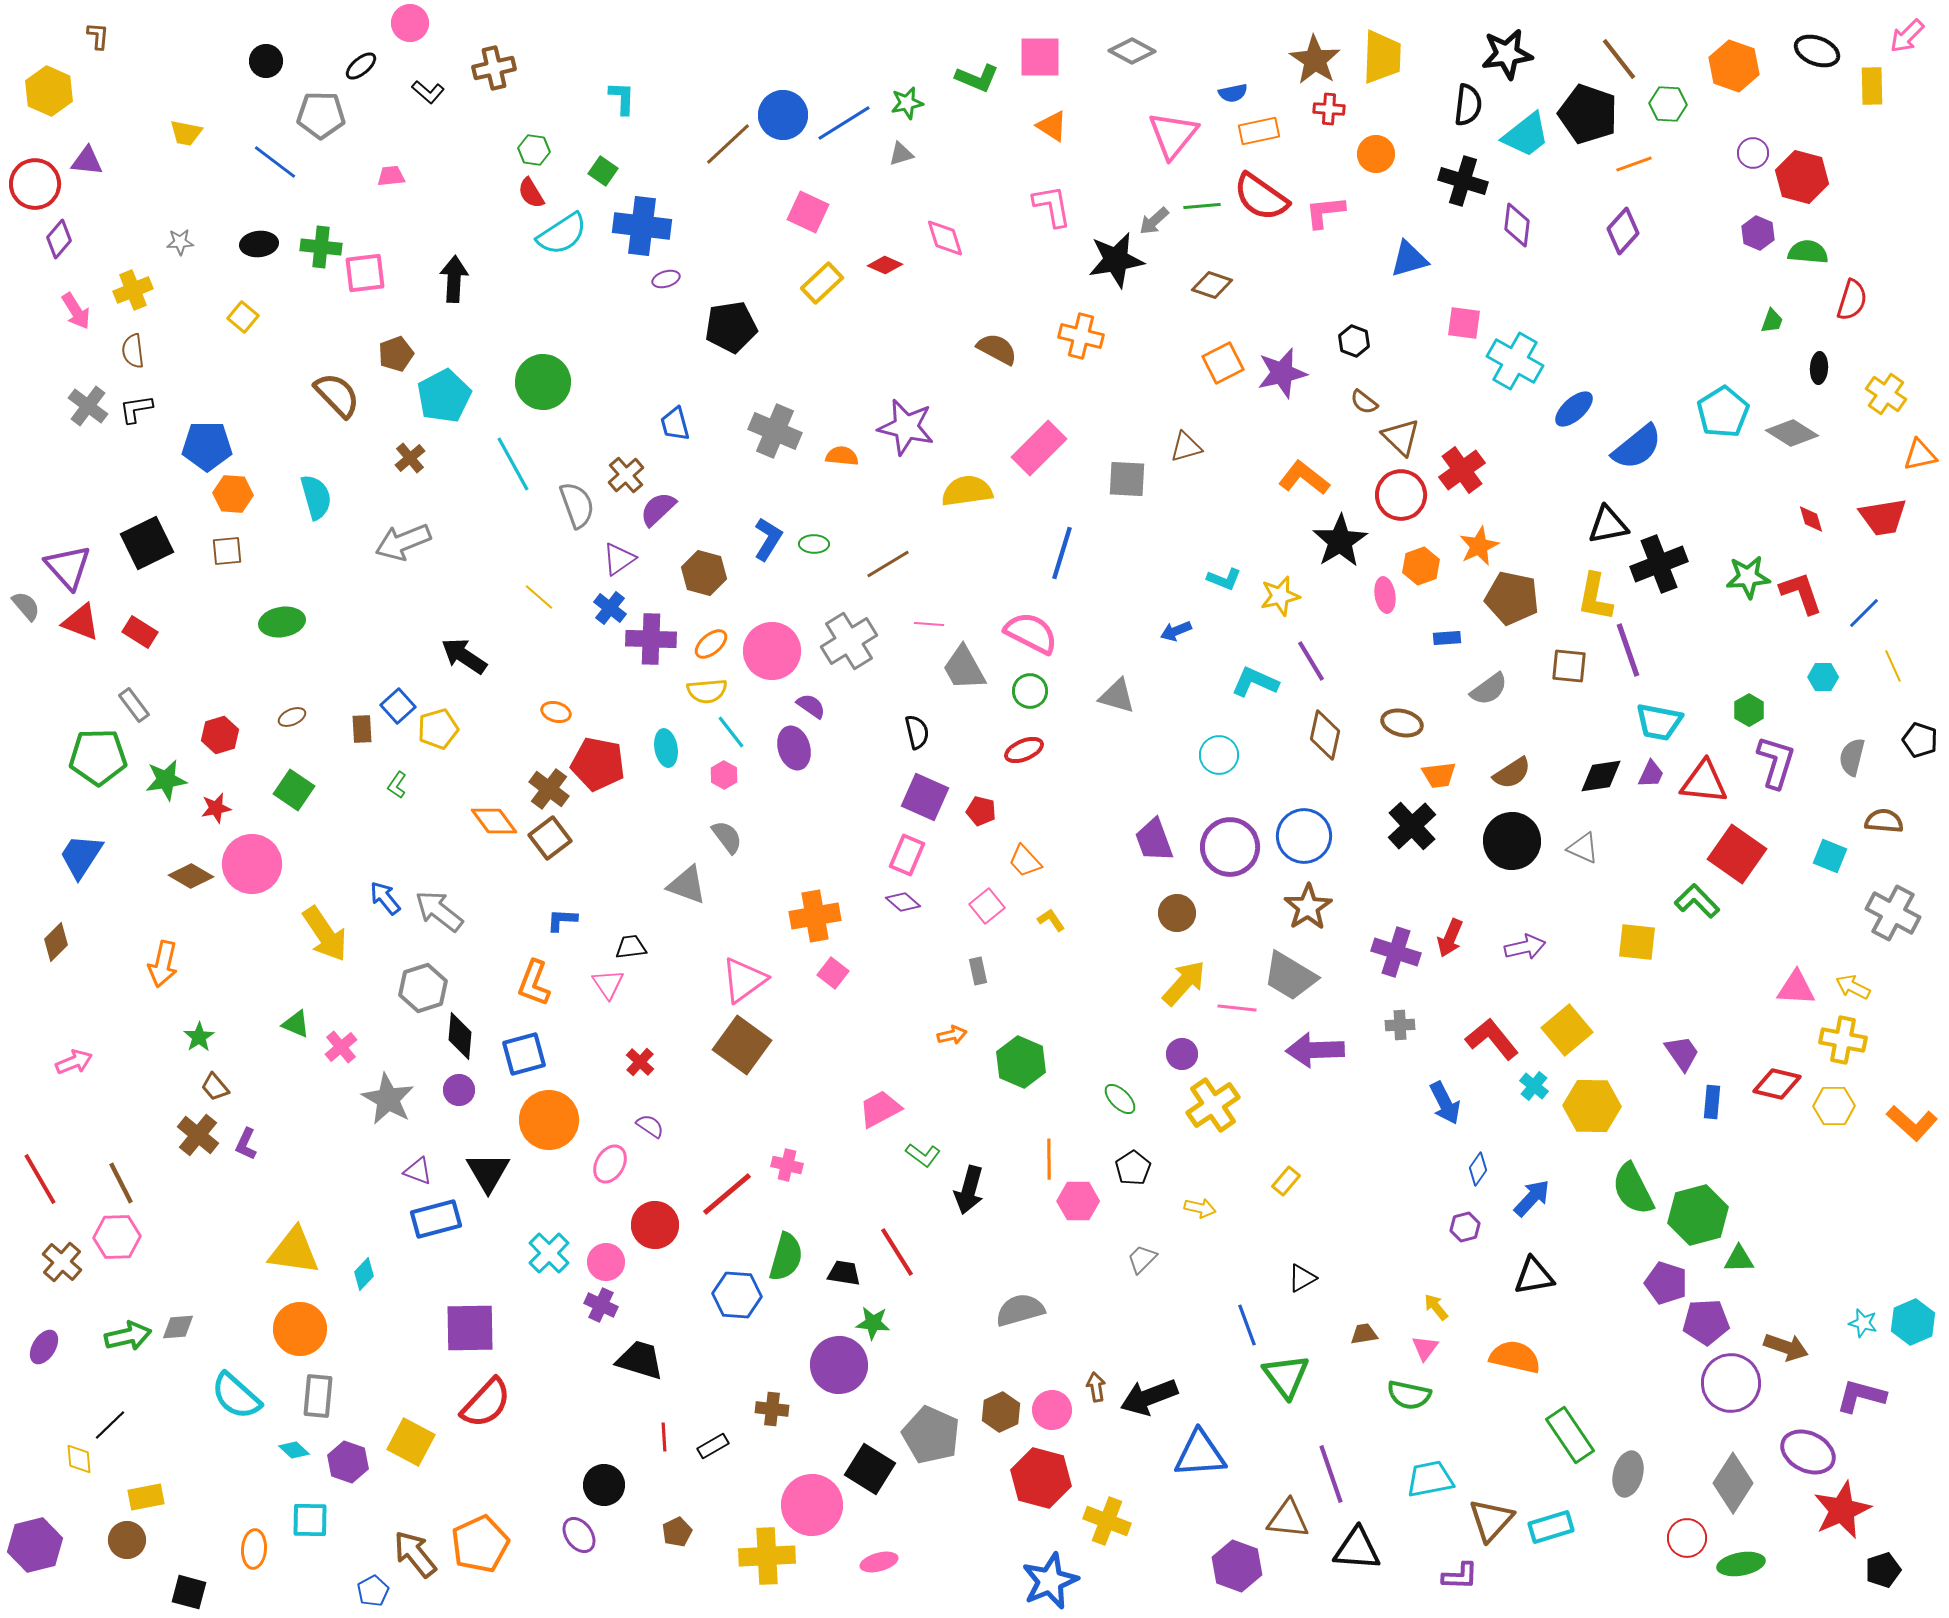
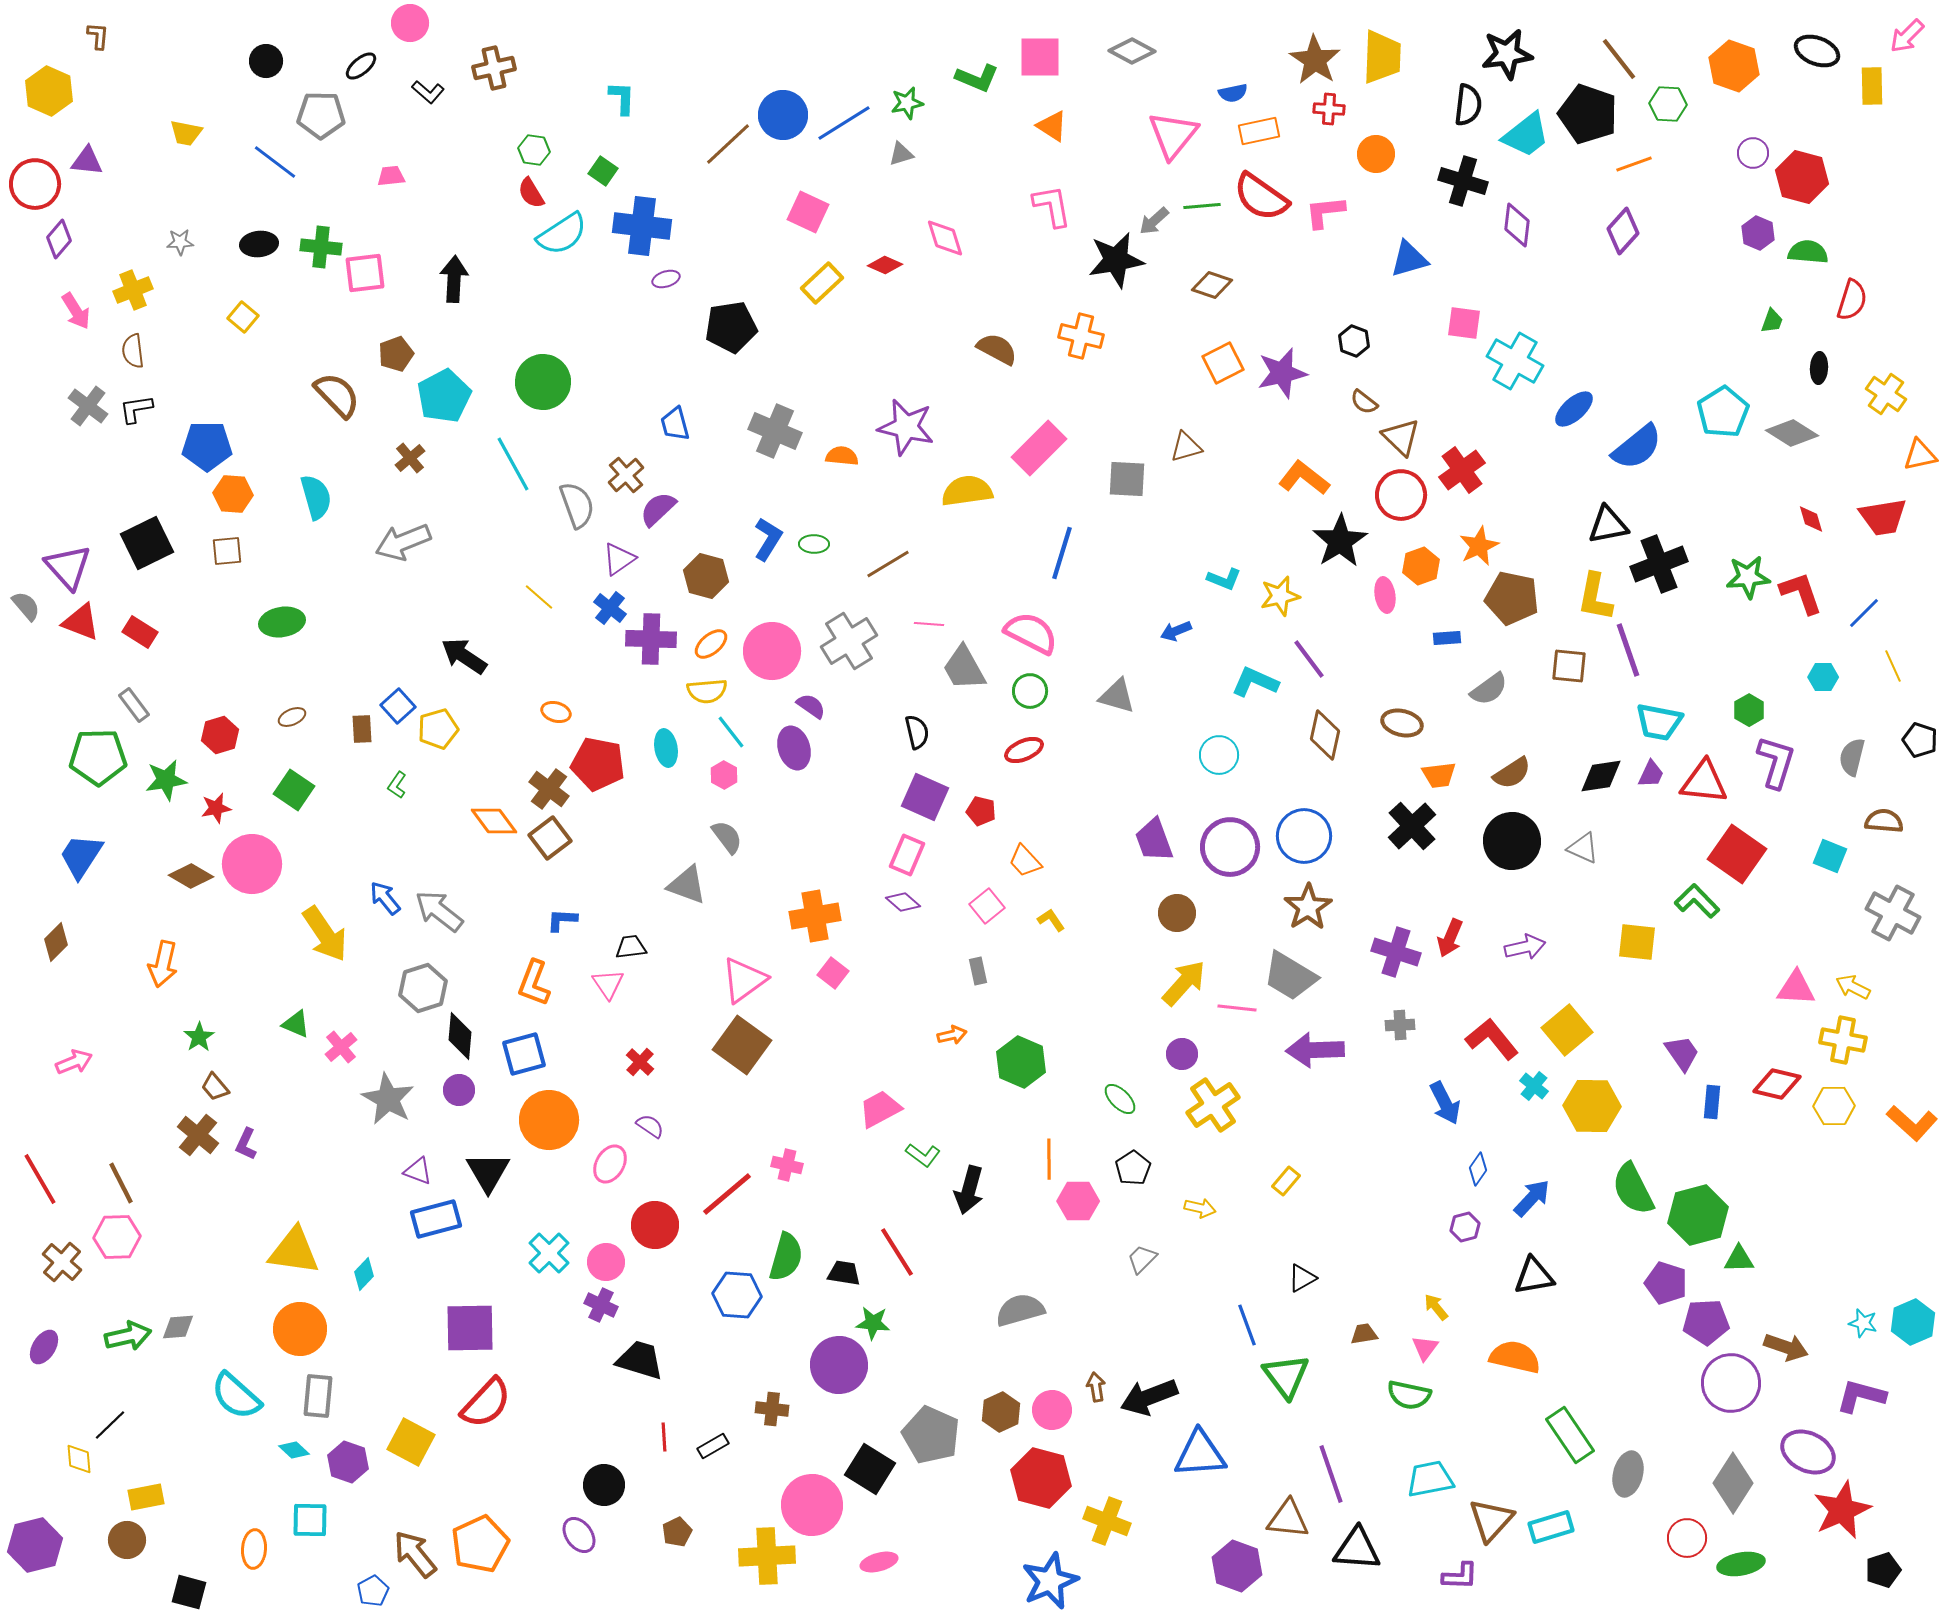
brown hexagon at (704, 573): moved 2 px right, 3 px down
purple line at (1311, 661): moved 2 px left, 2 px up; rotated 6 degrees counterclockwise
